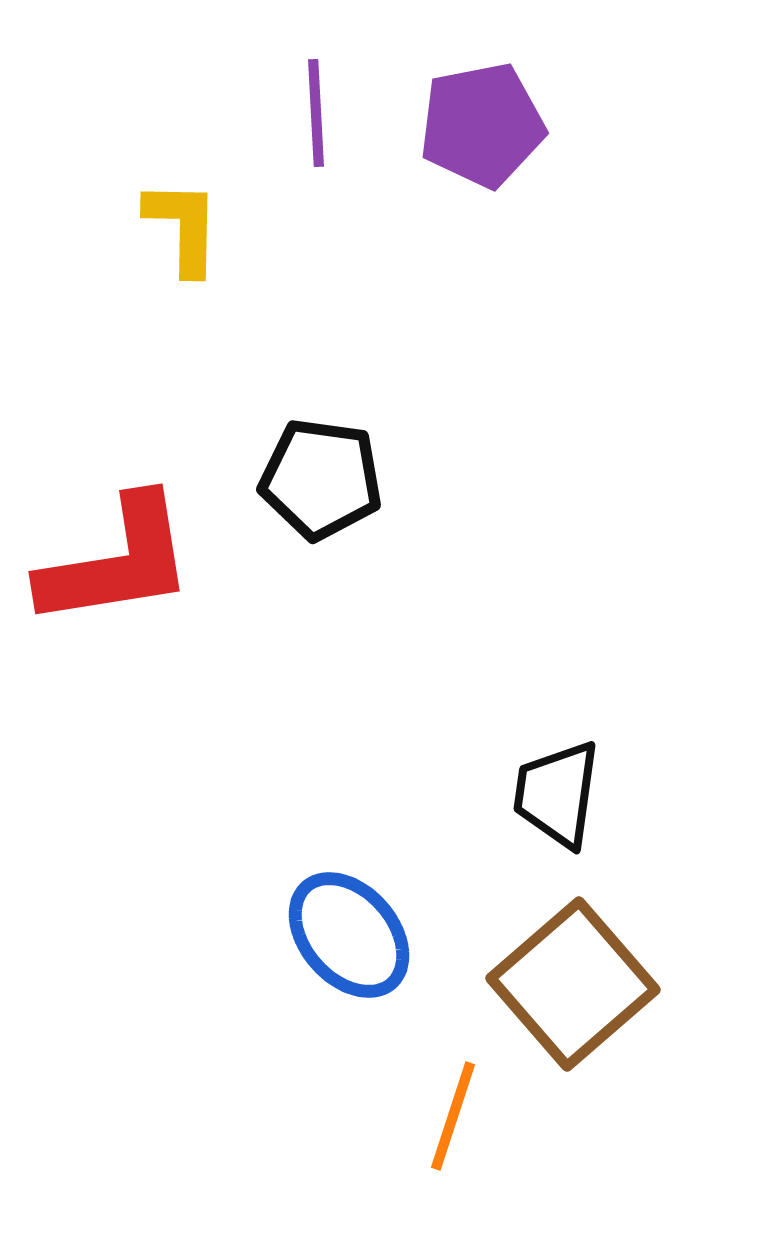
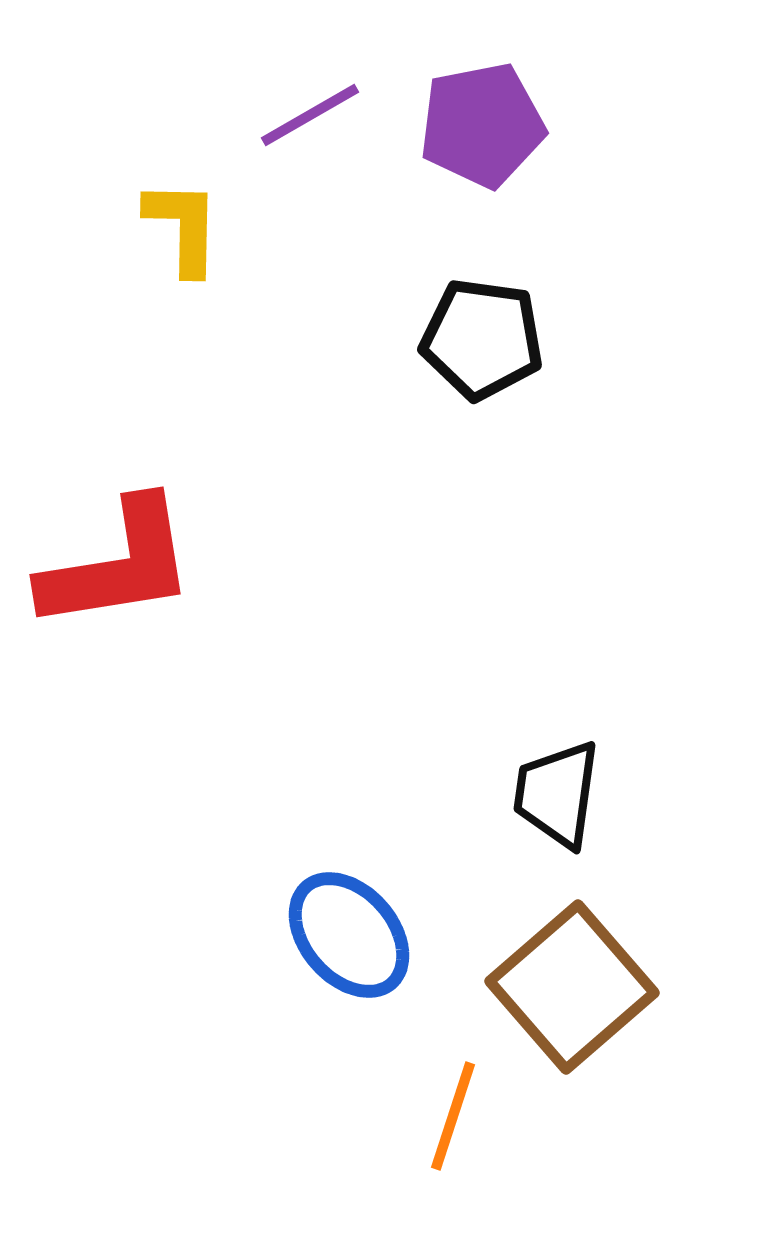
purple line: moved 6 px left, 2 px down; rotated 63 degrees clockwise
black pentagon: moved 161 px right, 140 px up
red L-shape: moved 1 px right, 3 px down
brown square: moved 1 px left, 3 px down
